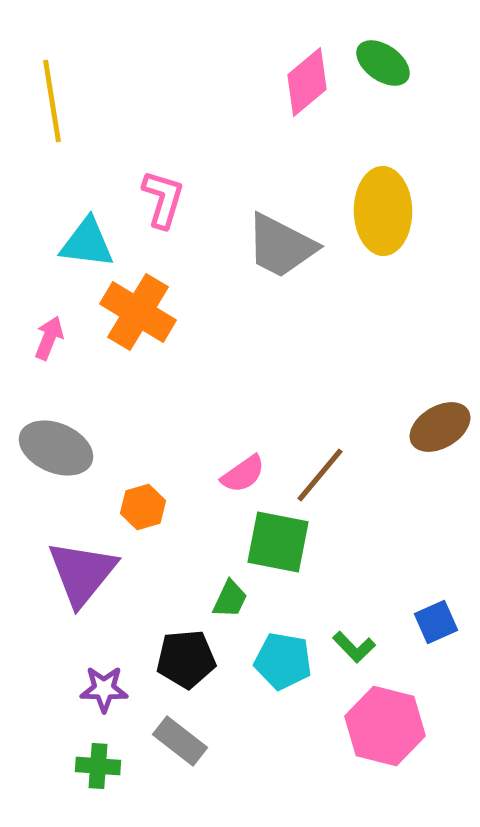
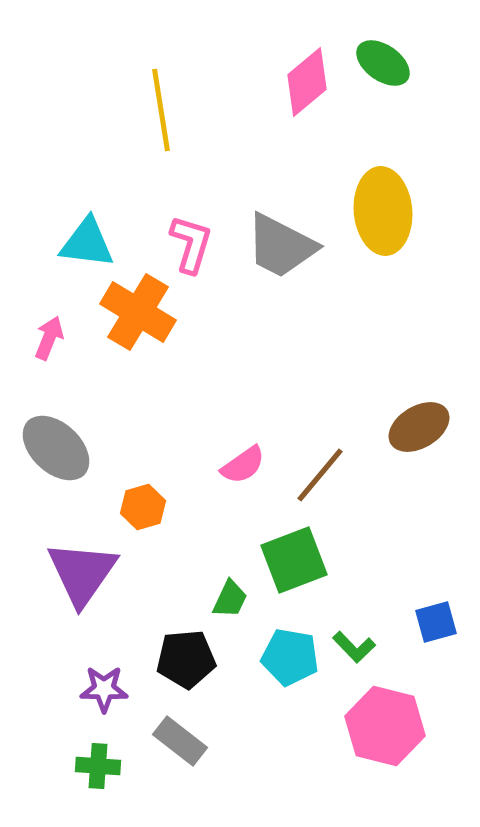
yellow line: moved 109 px right, 9 px down
pink L-shape: moved 28 px right, 45 px down
yellow ellipse: rotated 4 degrees counterclockwise
brown ellipse: moved 21 px left
gray ellipse: rotated 20 degrees clockwise
pink semicircle: moved 9 px up
green square: moved 16 px right, 18 px down; rotated 32 degrees counterclockwise
purple triangle: rotated 4 degrees counterclockwise
blue square: rotated 9 degrees clockwise
cyan pentagon: moved 7 px right, 4 px up
